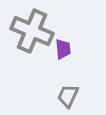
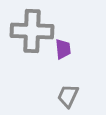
gray cross: rotated 21 degrees counterclockwise
